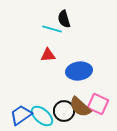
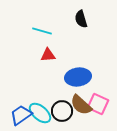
black semicircle: moved 17 px right
cyan line: moved 10 px left, 2 px down
blue ellipse: moved 1 px left, 6 px down
brown semicircle: moved 1 px right, 2 px up
black circle: moved 2 px left
cyan ellipse: moved 2 px left, 3 px up
